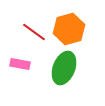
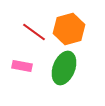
pink rectangle: moved 2 px right, 2 px down
